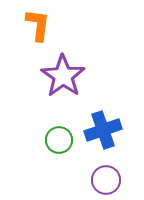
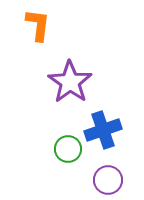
purple star: moved 7 px right, 6 px down
green circle: moved 9 px right, 9 px down
purple circle: moved 2 px right
